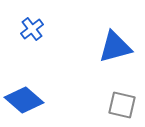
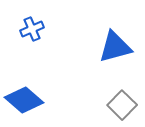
blue cross: rotated 15 degrees clockwise
gray square: rotated 32 degrees clockwise
